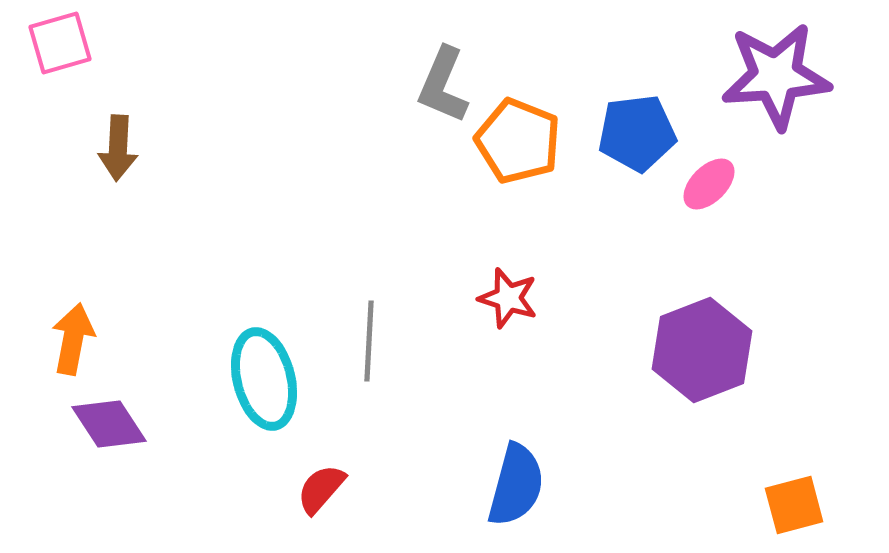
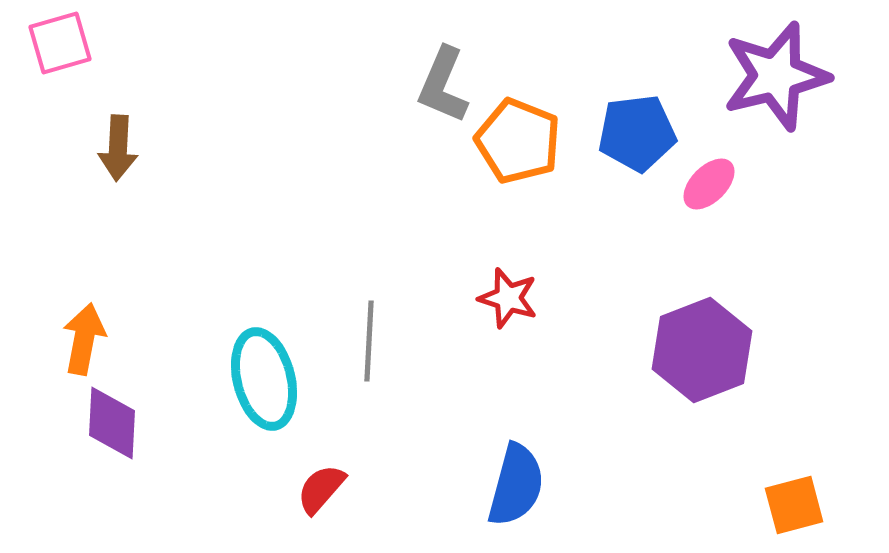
purple star: rotated 10 degrees counterclockwise
orange arrow: moved 11 px right
purple diamond: moved 3 px right, 1 px up; rotated 36 degrees clockwise
